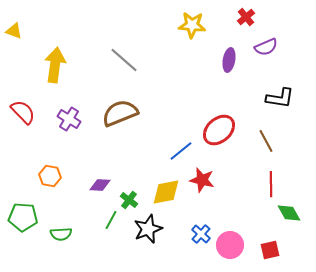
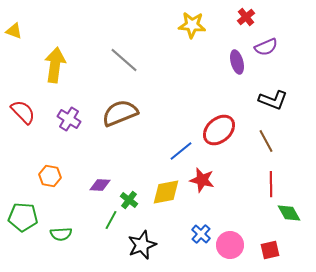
purple ellipse: moved 8 px right, 2 px down; rotated 25 degrees counterclockwise
black L-shape: moved 7 px left, 2 px down; rotated 12 degrees clockwise
black star: moved 6 px left, 16 px down
